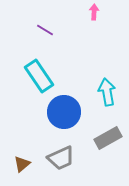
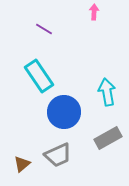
purple line: moved 1 px left, 1 px up
gray trapezoid: moved 3 px left, 3 px up
